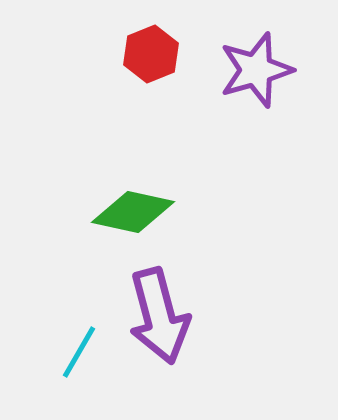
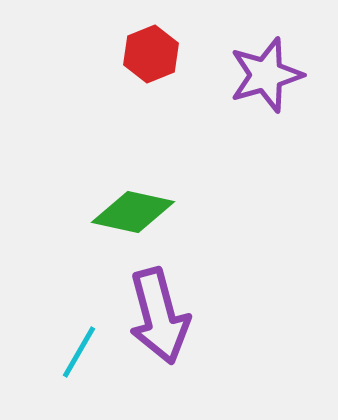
purple star: moved 10 px right, 5 px down
